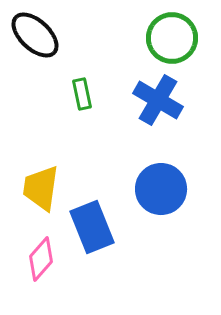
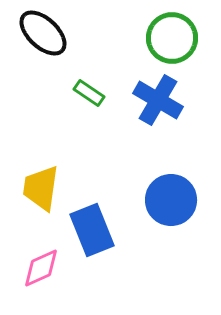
black ellipse: moved 8 px right, 2 px up
green rectangle: moved 7 px right, 1 px up; rotated 44 degrees counterclockwise
blue circle: moved 10 px right, 11 px down
blue rectangle: moved 3 px down
pink diamond: moved 9 px down; rotated 24 degrees clockwise
